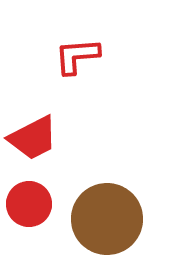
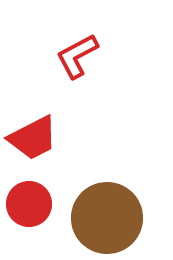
red L-shape: rotated 24 degrees counterclockwise
brown circle: moved 1 px up
